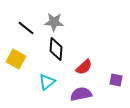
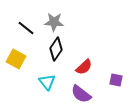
black diamond: rotated 30 degrees clockwise
cyan triangle: rotated 30 degrees counterclockwise
purple semicircle: rotated 130 degrees counterclockwise
